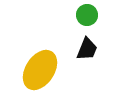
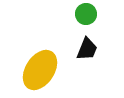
green circle: moved 1 px left, 1 px up
